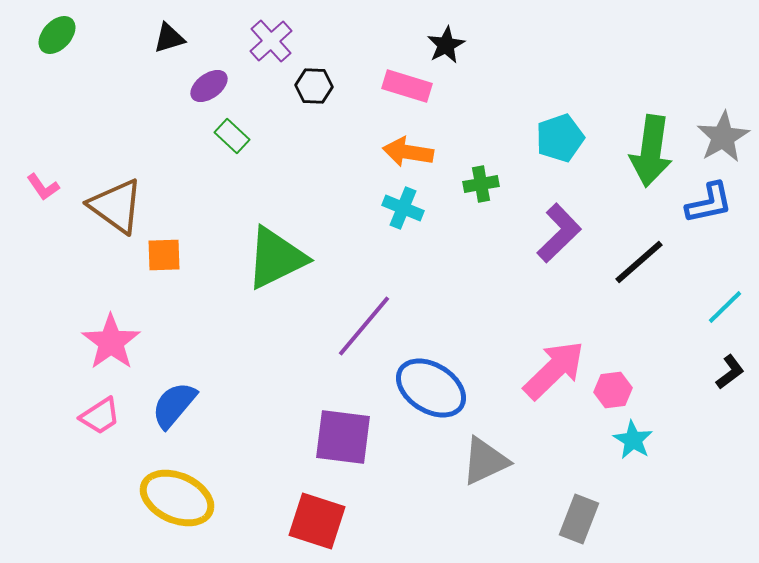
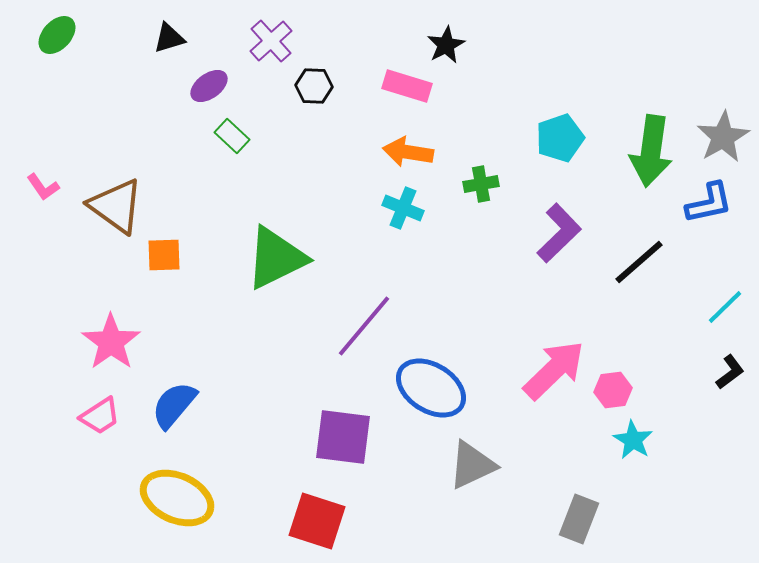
gray triangle: moved 13 px left, 4 px down
